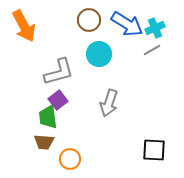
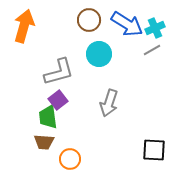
orange arrow: rotated 136 degrees counterclockwise
